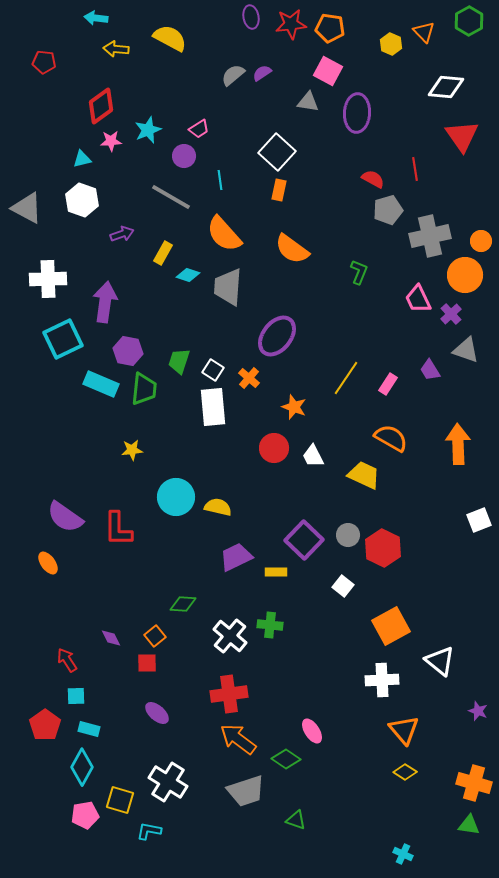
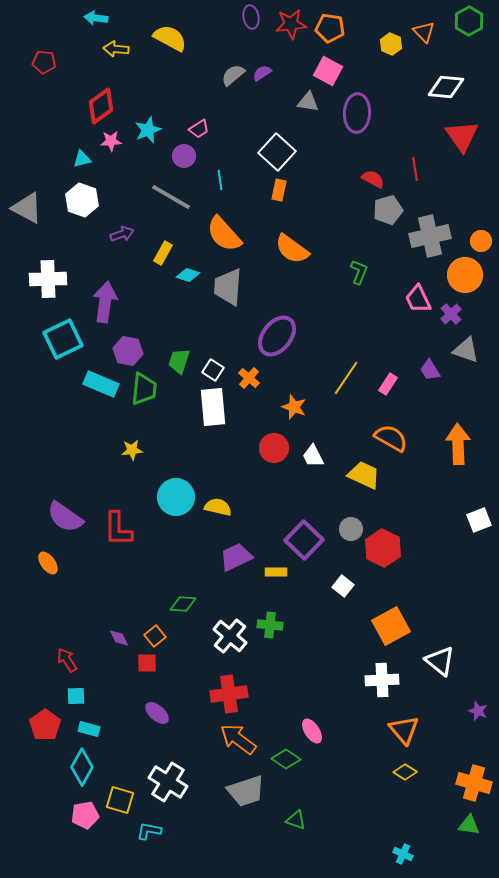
gray circle at (348, 535): moved 3 px right, 6 px up
purple diamond at (111, 638): moved 8 px right
